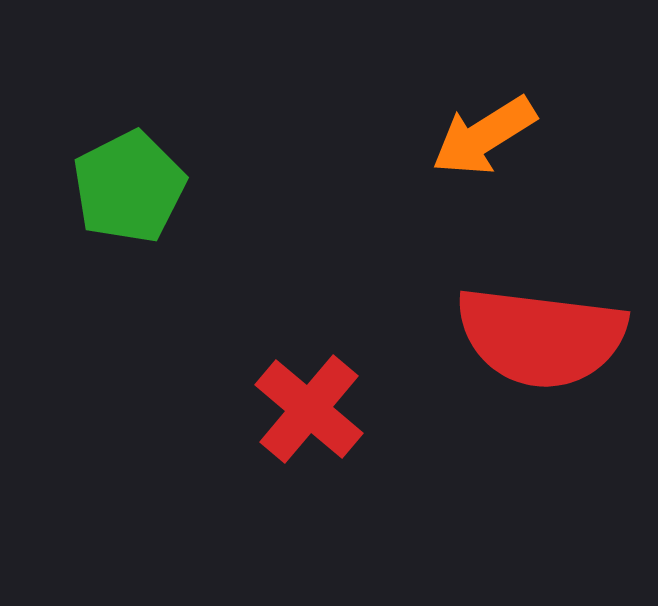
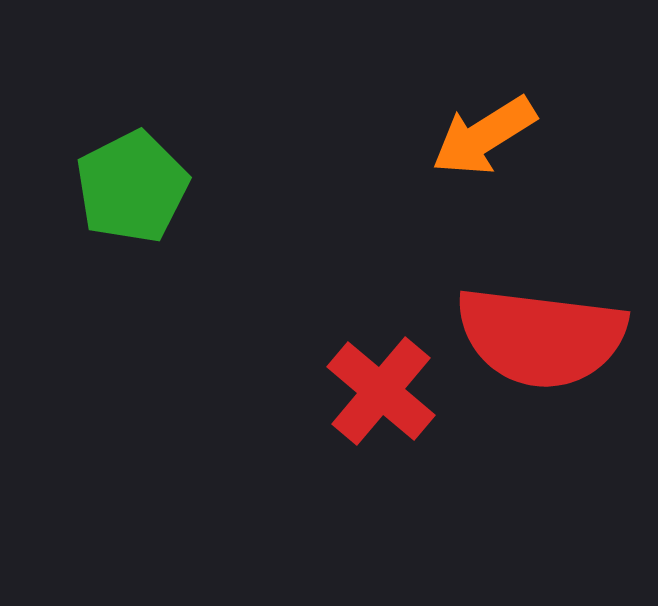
green pentagon: moved 3 px right
red cross: moved 72 px right, 18 px up
